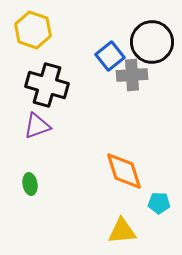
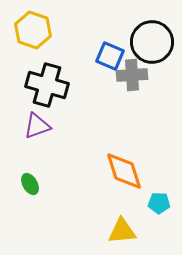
blue square: rotated 28 degrees counterclockwise
green ellipse: rotated 20 degrees counterclockwise
